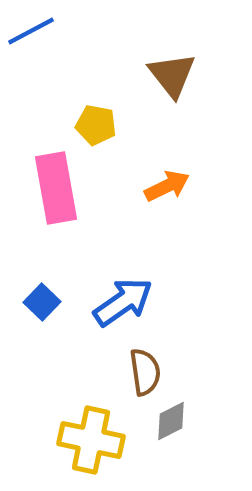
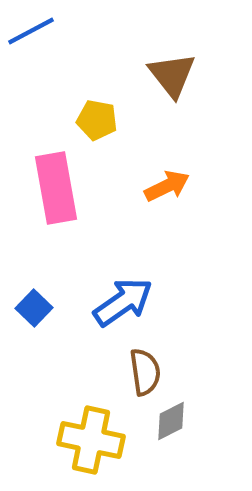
yellow pentagon: moved 1 px right, 5 px up
blue square: moved 8 px left, 6 px down
